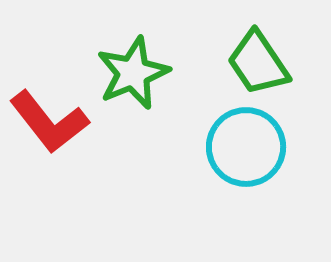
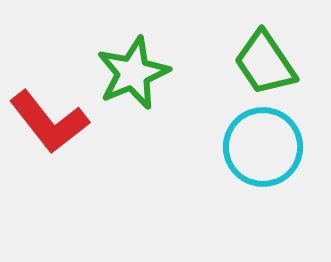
green trapezoid: moved 7 px right
cyan circle: moved 17 px right
